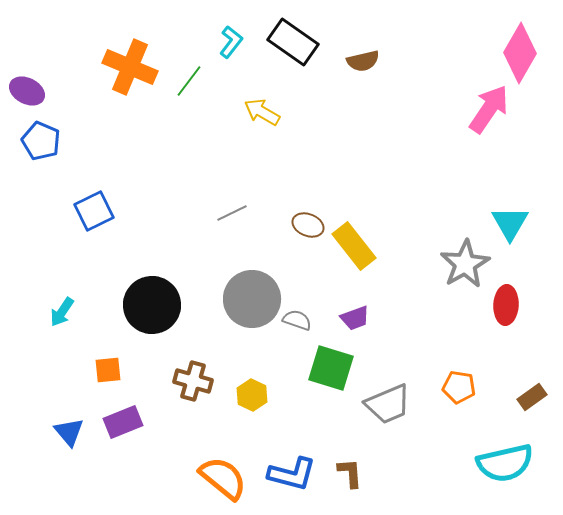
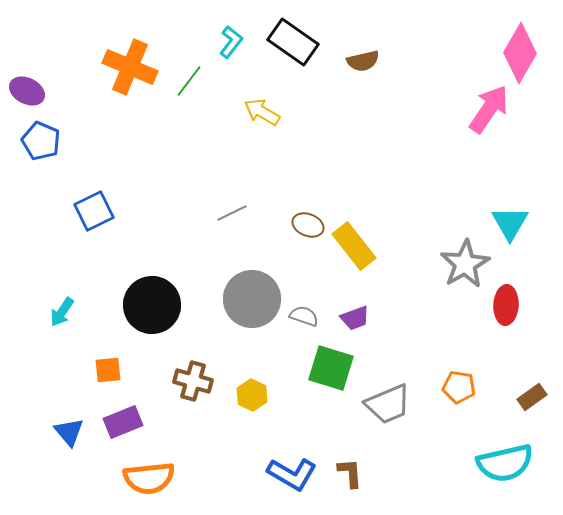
gray semicircle: moved 7 px right, 4 px up
blue L-shape: rotated 15 degrees clockwise
orange semicircle: moved 74 px left; rotated 135 degrees clockwise
